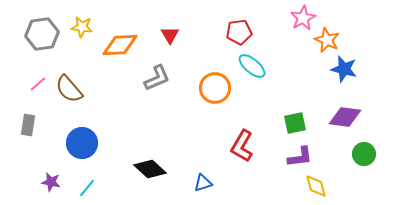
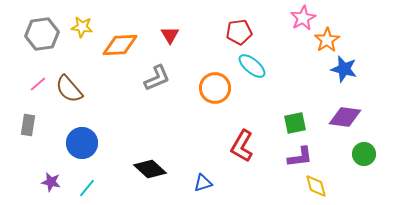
orange star: rotated 15 degrees clockwise
